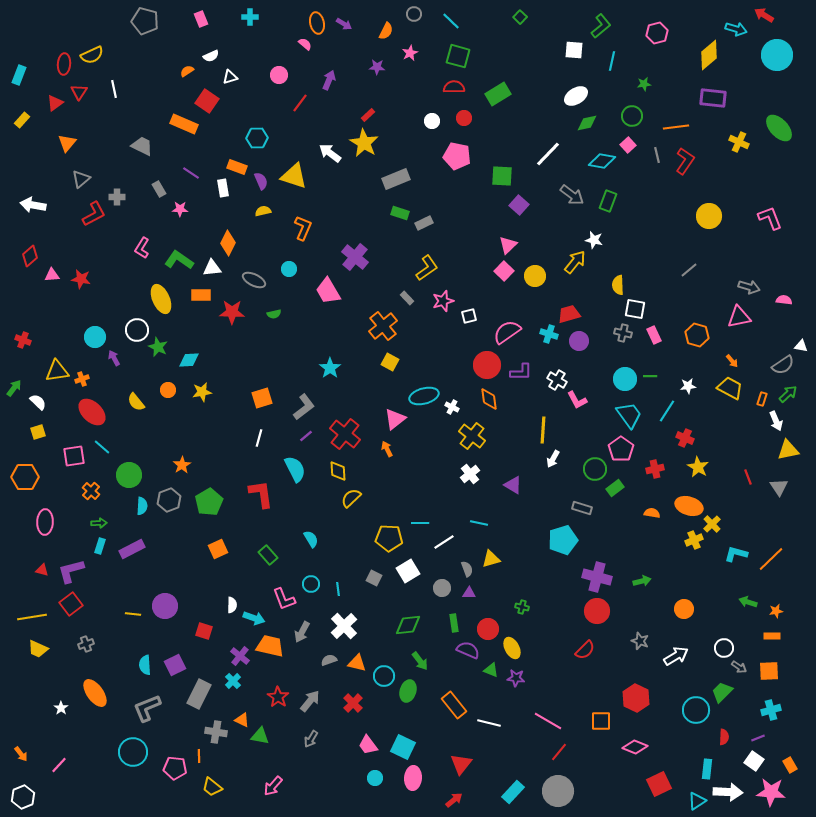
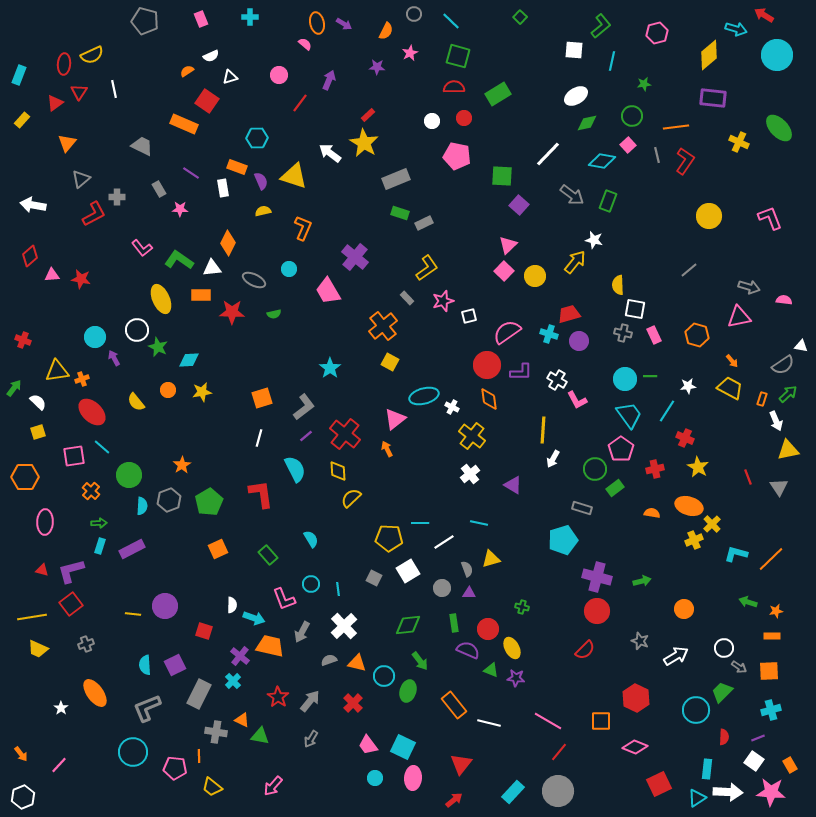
pink L-shape at (142, 248): rotated 70 degrees counterclockwise
cyan triangle at (697, 801): moved 3 px up
